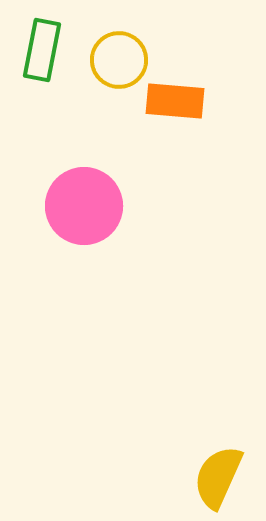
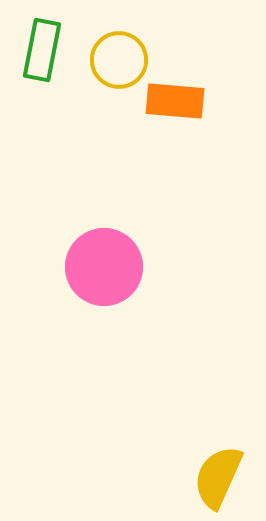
pink circle: moved 20 px right, 61 px down
